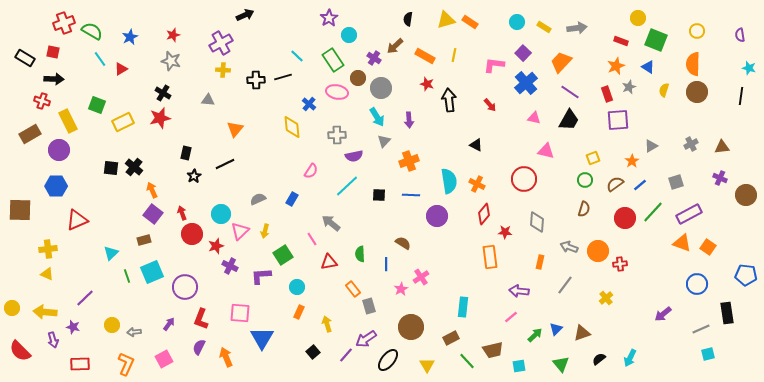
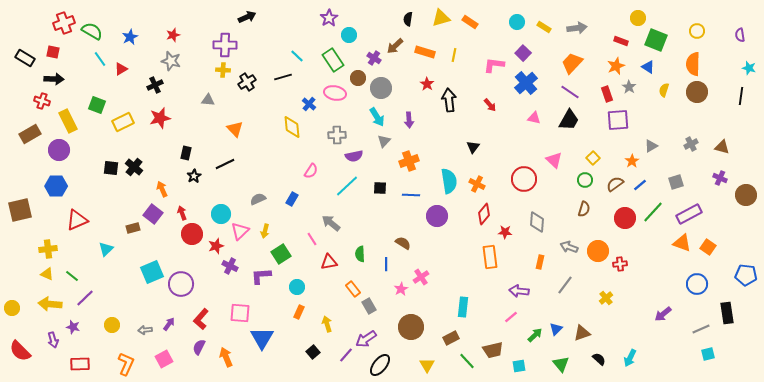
black arrow at (245, 15): moved 2 px right, 2 px down
yellow triangle at (446, 20): moved 5 px left, 2 px up
purple cross at (221, 43): moved 4 px right, 2 px down; rotated 30 degrees clockwise
orange rectangle at (425, 56): moved 4 px up; rotated 12 degrees counterclockwise
orange trapezoid at (561, 62): moved 11 px right, 1 px down
black cross at (256, 80): moved 9 px left, 2 px down; rotated 30 degrees counterclockwise
red star at (427, 84): rotated 16 degrees clockwise
gray star at (629, 87): rotated 16 degrees counterclockwise
pink ellipse at (337, 92): moved 2 px left, 1 px down
black cross at (163, 93): moved 8 px left, 8 px up; rotated 35 degrees clockwise
orange triangle at (235, 129): rotated 24 degrees counterclockwise
black triangle at (476, 145): moved 3 px left, 2 px down; rotated 40 degrees clockwise
brown triangle at (722, 147): rotated 21 degrees clockwise
pink triangle at (546, 151): moved 8 px right, 9 px down; rotated 30 degrees clockwise
yellow square at (593, 158): rotated 24 degrees counterclockwise
orange arrow at (152, 190): moved 10 px right, 1 px up
black square at (379, 195): moved 1 px right, 7 px up
brown square at (20, 210): rotated 15 degrees counterclockwise
brown rectangle at (144, 240): moved 11 px left, 12 px up
cyan triangle at (111, 253): moved 5 px left, 4 px up
green square at (283, 255): moved 2 px left, 1 px up
green line at (127, 276): moved 55 px left; rotated 32 degrees counterclockwise
purple circle at (185, 287): moved 4 px left, 3 px up
gray rectangle at (369, 306): rotated 14 degrees counterclockwise
yellow arrow at (45, 312): moved 5 px right, 8 px up
red L-shape at (201, 319): rotated 20 degrees clockwise
gray arrow at (134, 332): moved 11 px right, 2 px up
black semicircle at (599, 359): rotated 80 degrees clockwise
black ellipse at (388, 360): moved 8 px left, 5 px down
